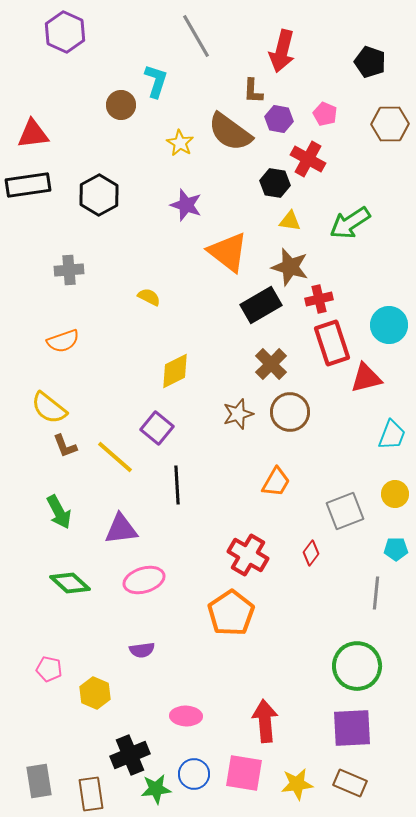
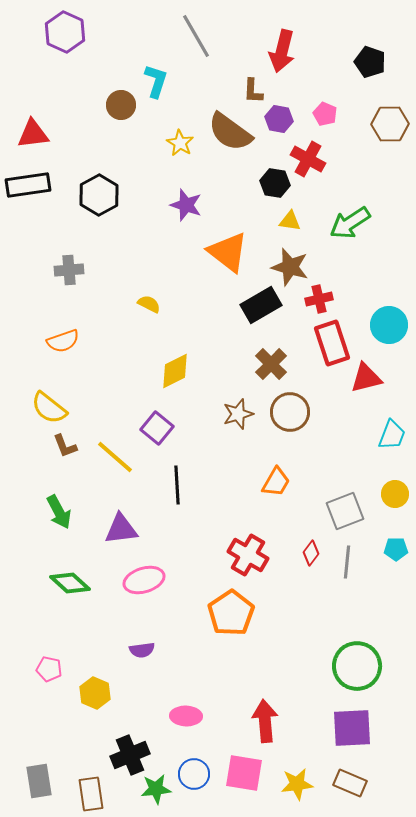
yellow semicircle at (149, 297): moved 7 px down
gray line at (376, 593): moved 29 px left, 31 px up
